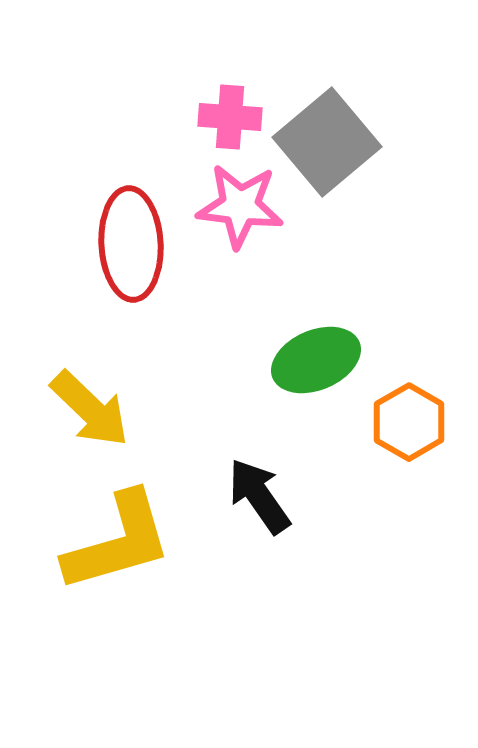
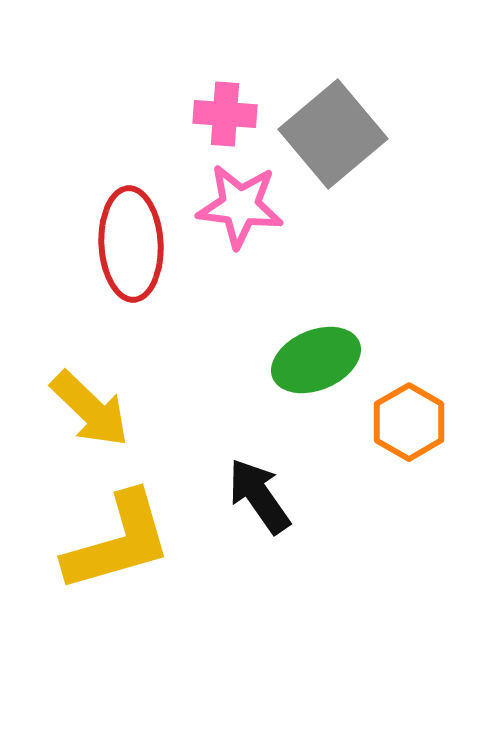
pink cross: moved 5 px left, 3 px up
gray square: moved 6 px right, 8 px up
